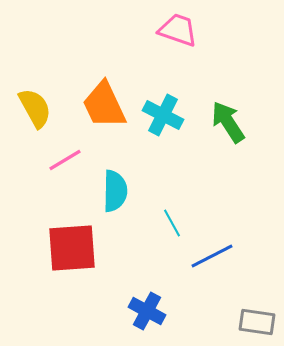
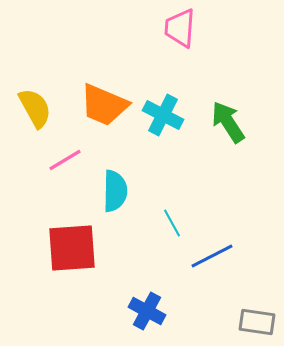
pink trapezoid: moved 2 px right, 2 px up; rotated 105 degrees counterclockwise
orange trapezoid: rotated 42 degrees counterclockwise
